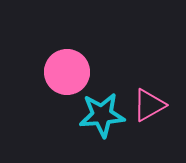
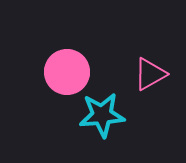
pink triangle: moved 1 px right, 31 px up
